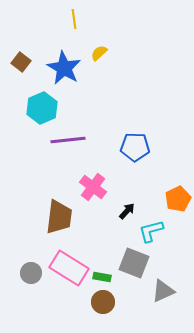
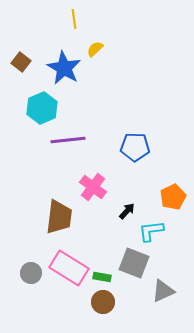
yellow semicircle: moved 4 px left, 4 px up
orange pentagon: moved 5 px left, 2 px up
cyan L-shape: rotated 8 degrees clockwise
